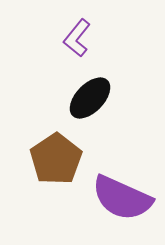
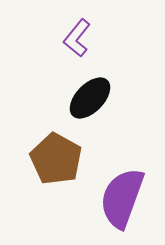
brown pentagon: rotated 9 degrees counterclockwise
purple semicircle: rotated 86 degrees clockwise
